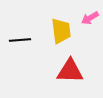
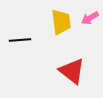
yellow trapezoid: moved 9 px up
red triangle: moved 2 px right; rotated 36 degrees clockwise
